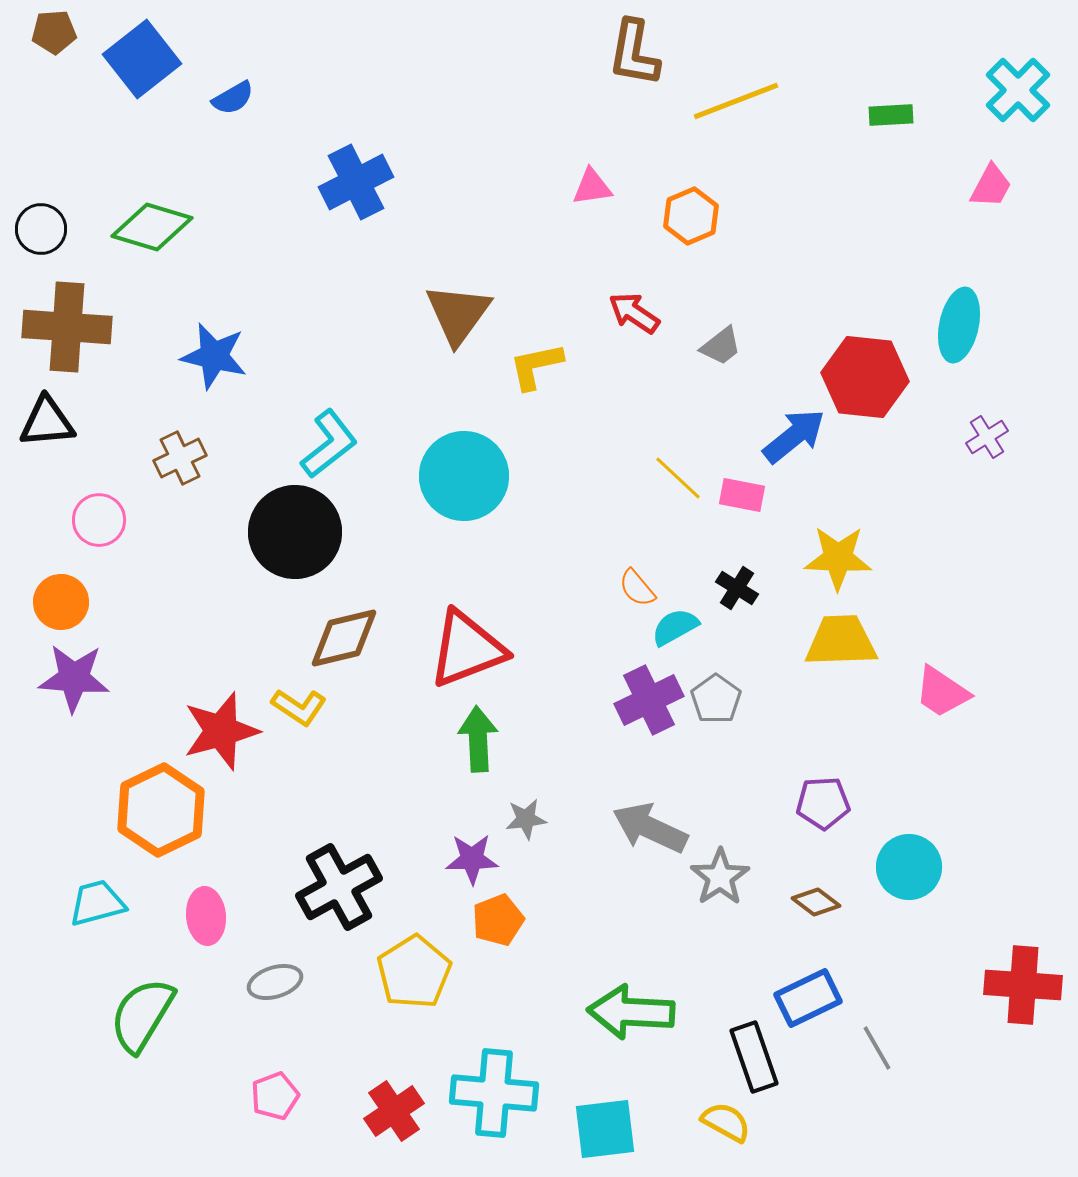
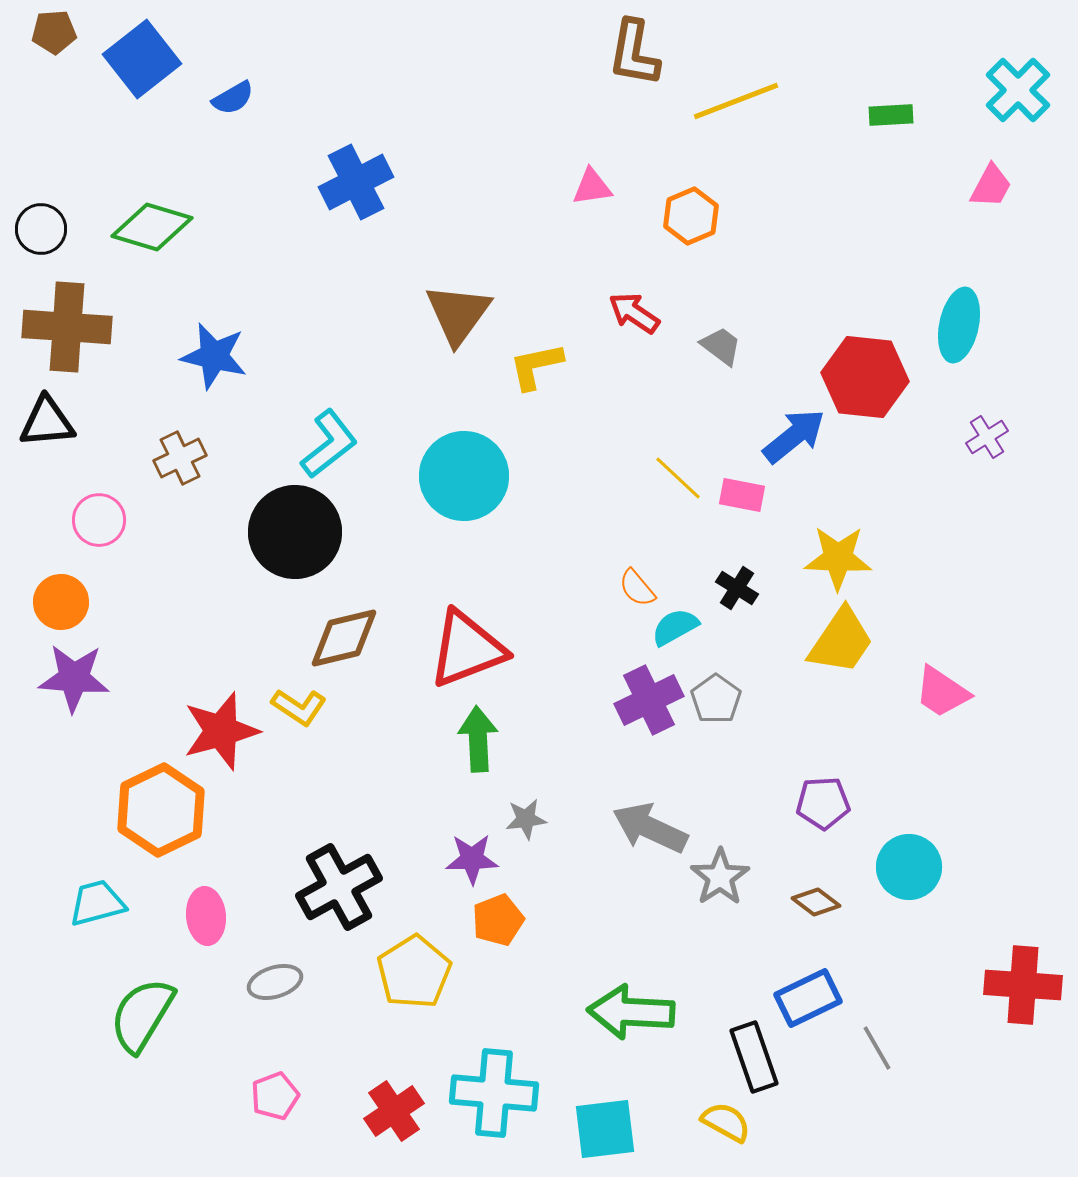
gray trapezoid at (721, 346): rotated 105 degrees counterclockwise
yellow trapezoid at (841, 641): rotated 126 degrees clockwise
